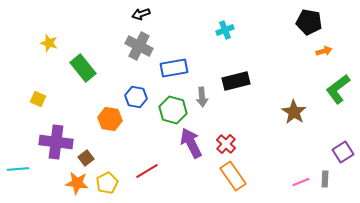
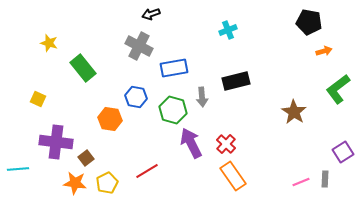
black arrow: moved 10 px right
cyan cross: moved 3 px right
orange star: moved 2 px left
